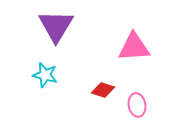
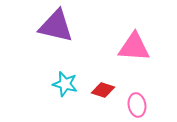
purple triangle: rotated 48 degrees counterclockwise
pink triangle: rotated 8 degrees clockwise
cyan star: moved 20 px right, 9 px down
